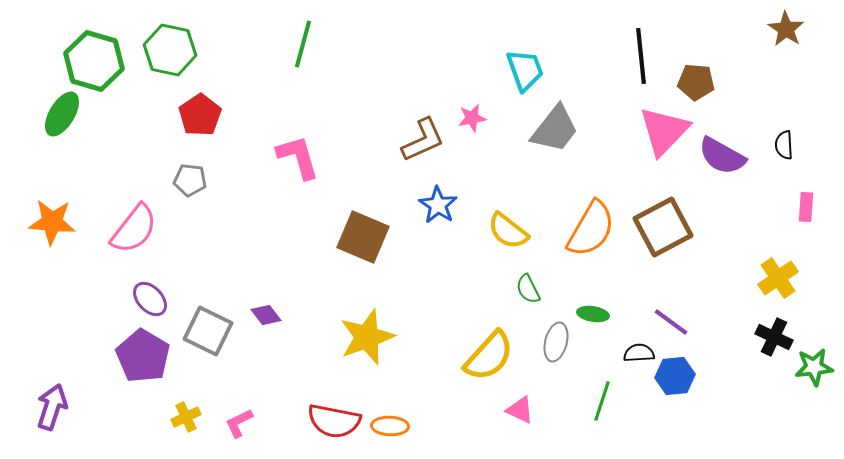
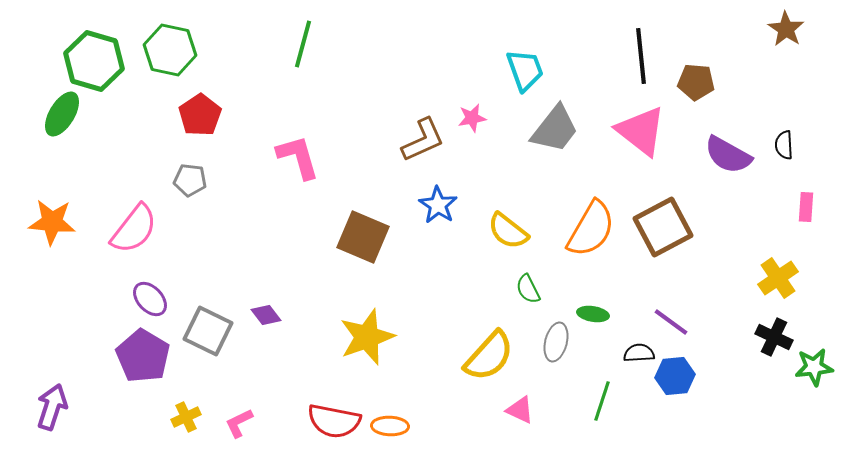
pink triangle at (664, 131): moved 23 px left; rotated 36 degrees counterclockwise
purple semicircle at (722, 156): moved 6 px right, 1 px up
